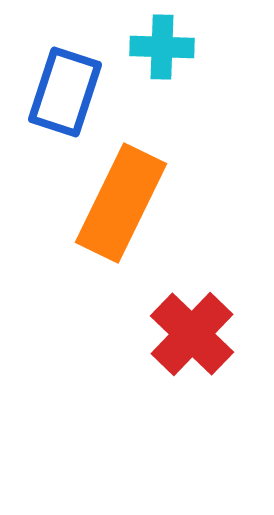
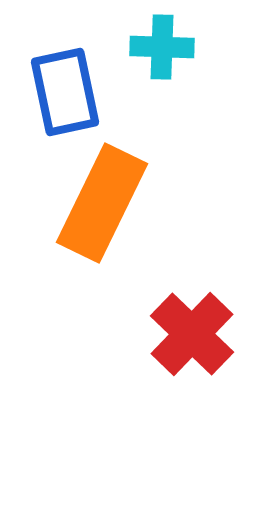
blue rectangle: rotated 30 degrees counterclockwise
orange rectangle: moved 19 px left
